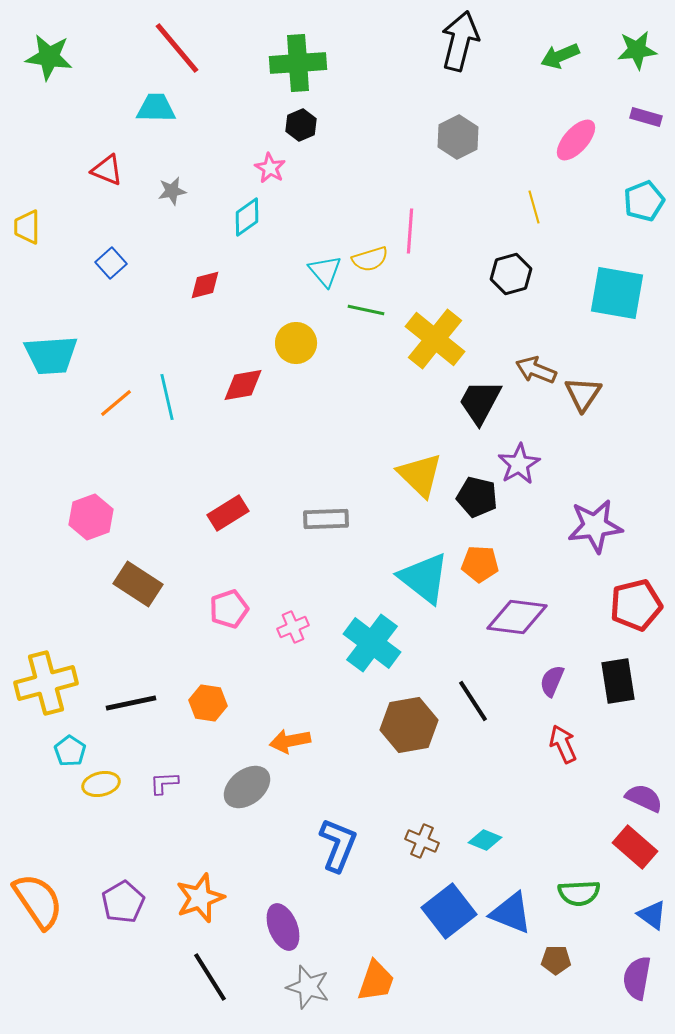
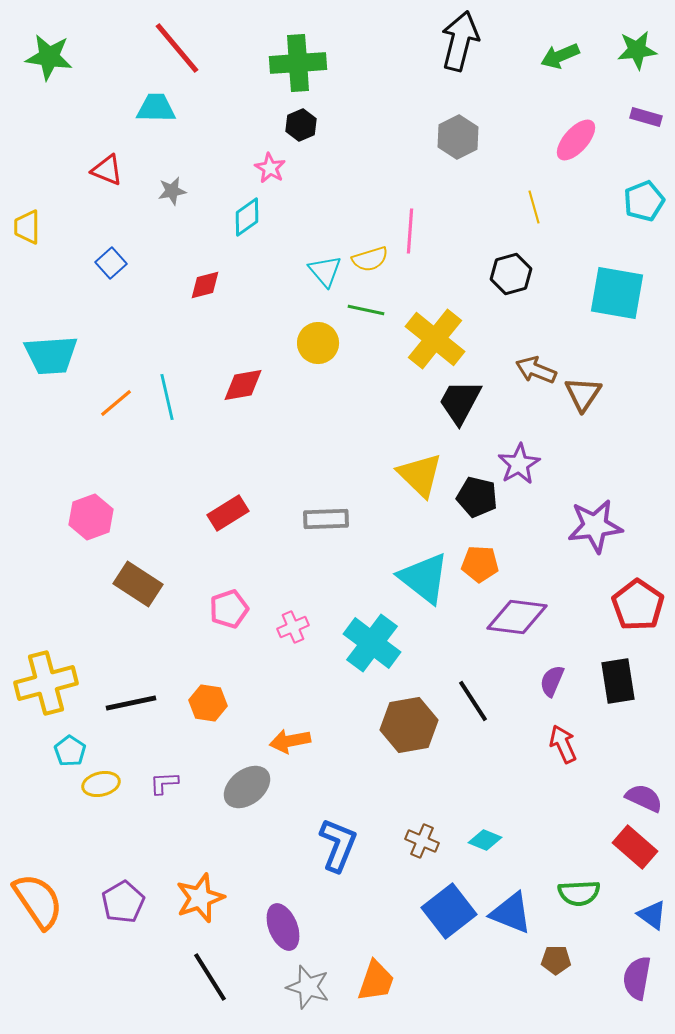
yellow circle at (296, 343): moved 22 px right
black trapezoid at (480, 402): moved 20 px left
red pentagon at (636, 605): moved 2 px right; rotated 24 degrees counterclockwise
